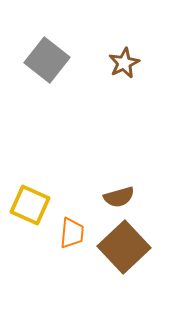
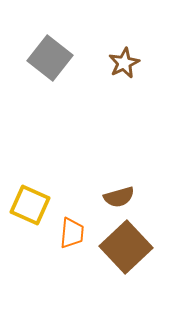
gray square: moved 3 px right, 2 px up
brown square: moved 2 px right
